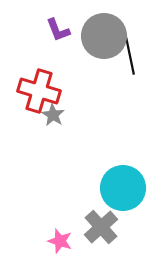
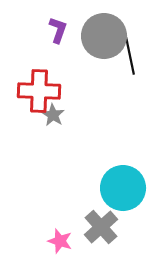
purple L-shape: rotated 140 degrees counterclockwise
red cross: rotated 15 degrees counterclockwise
